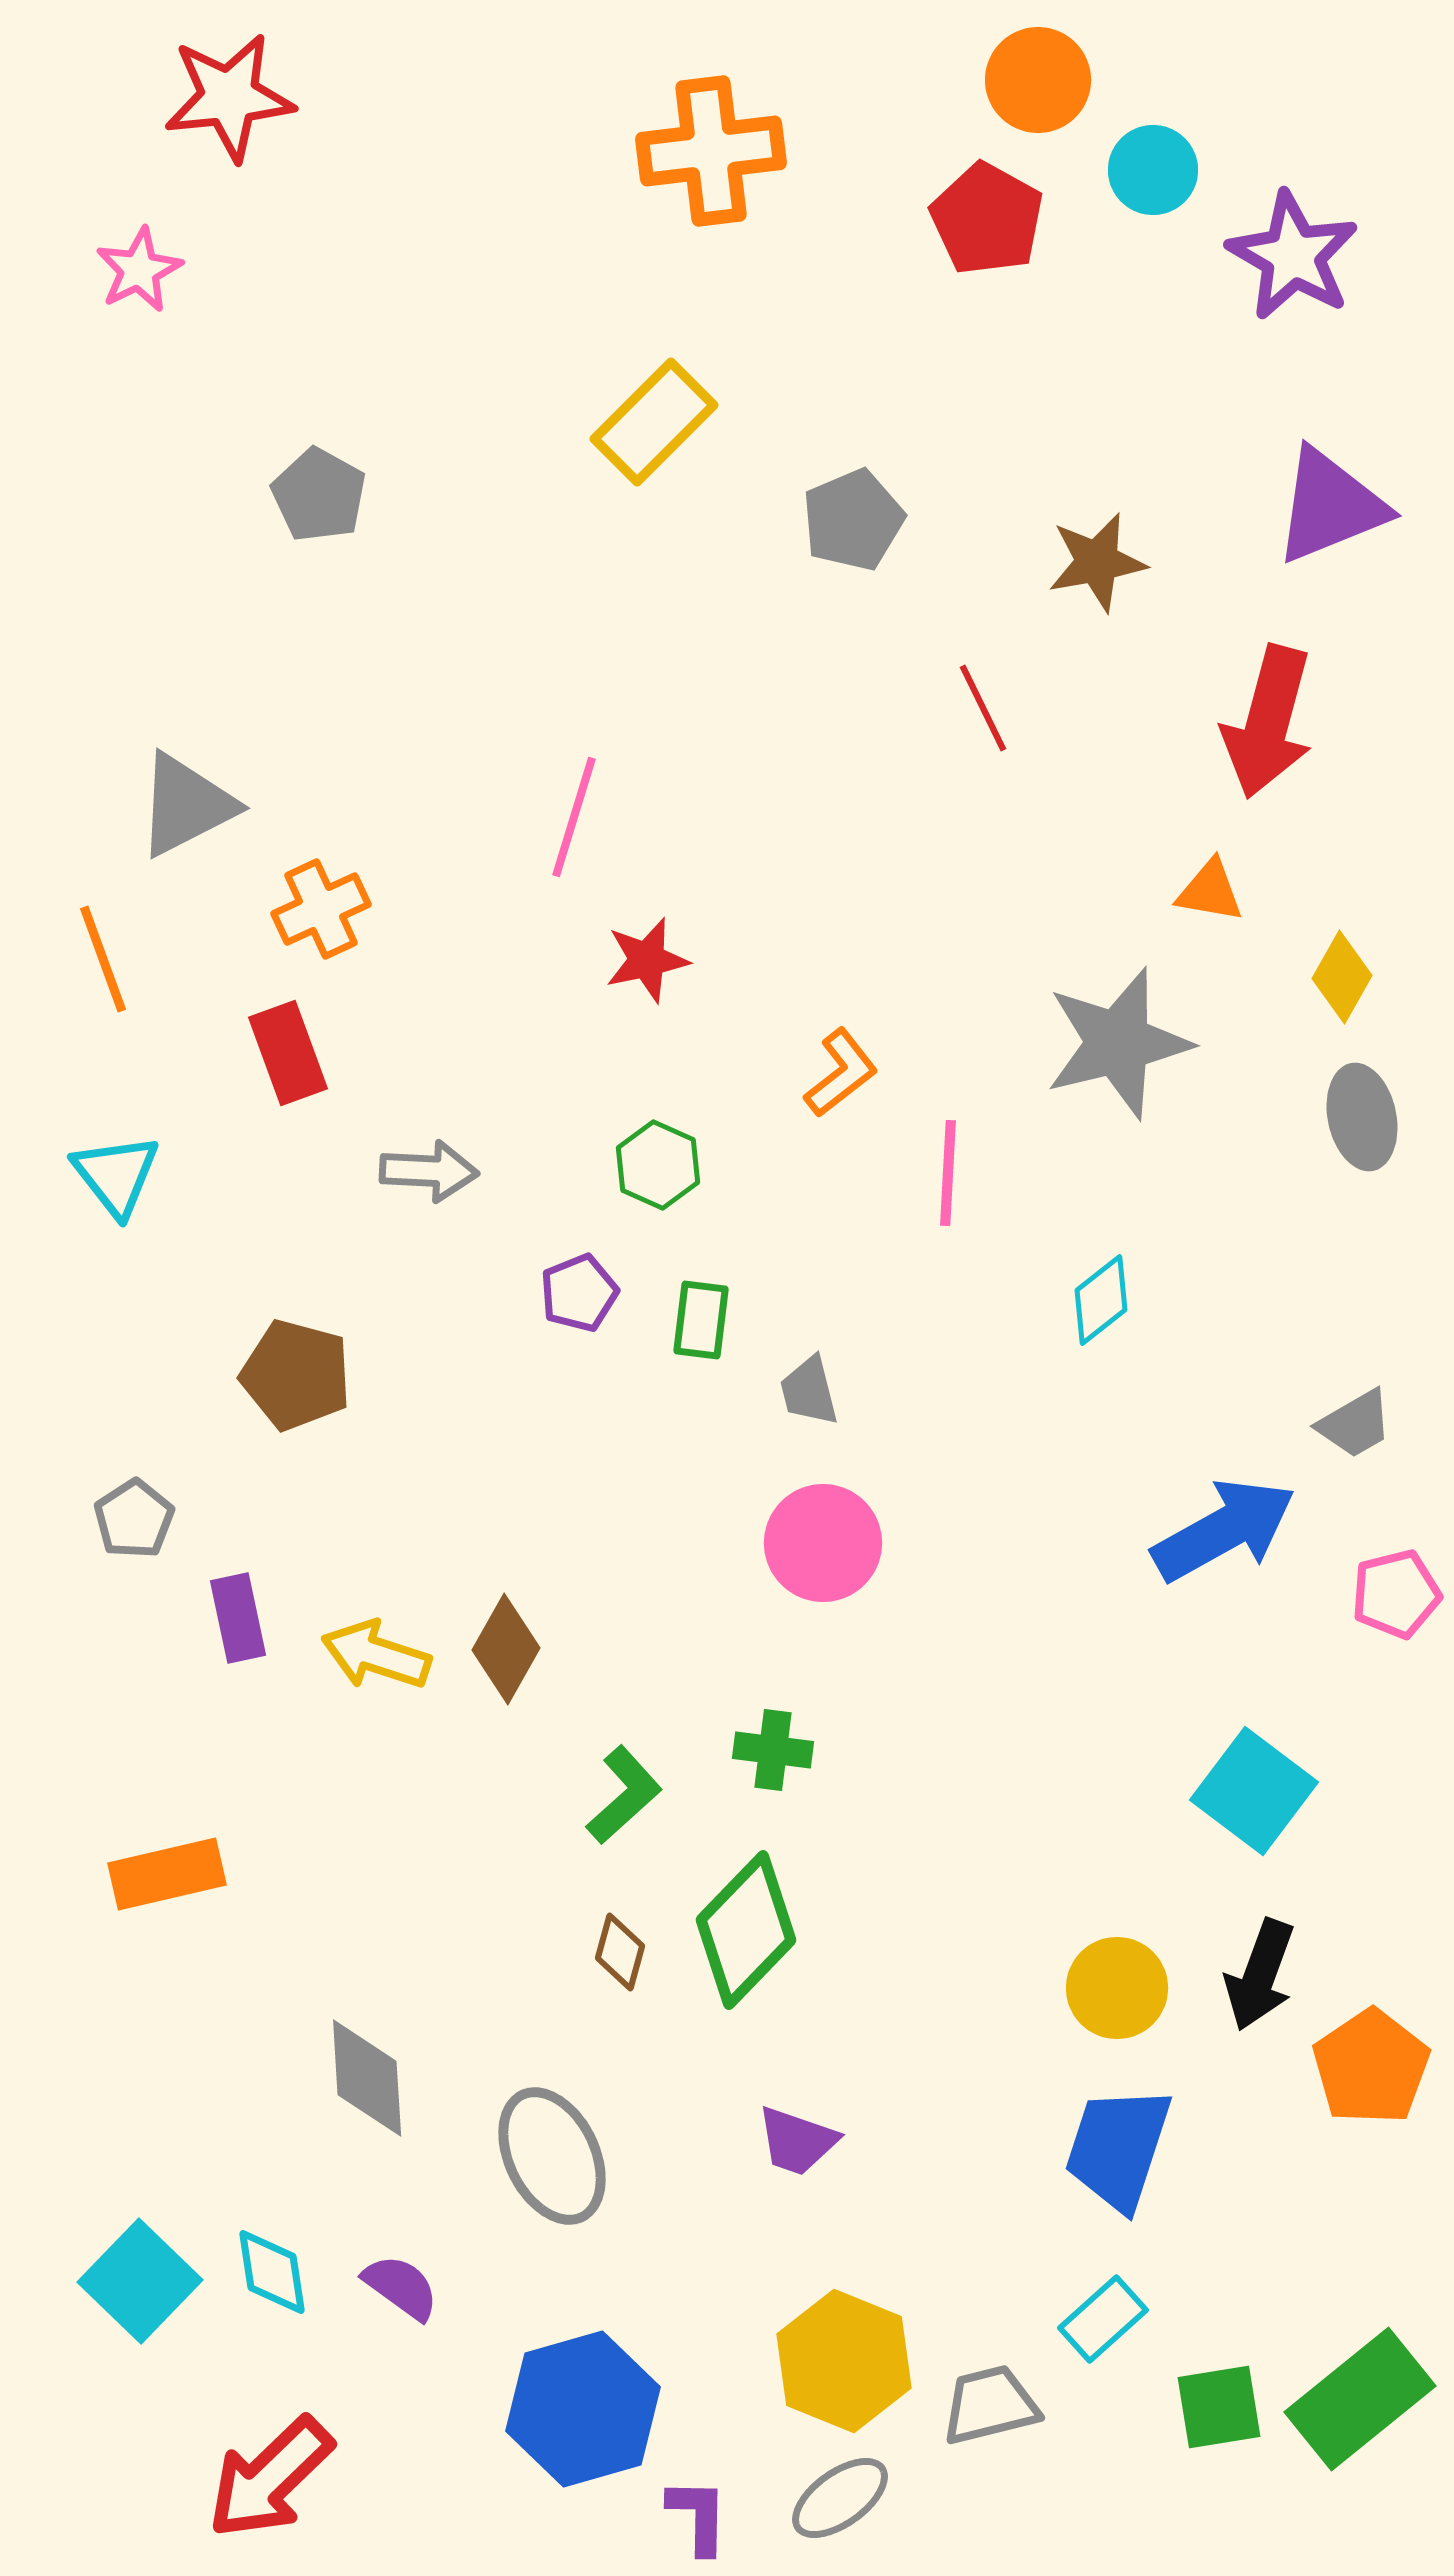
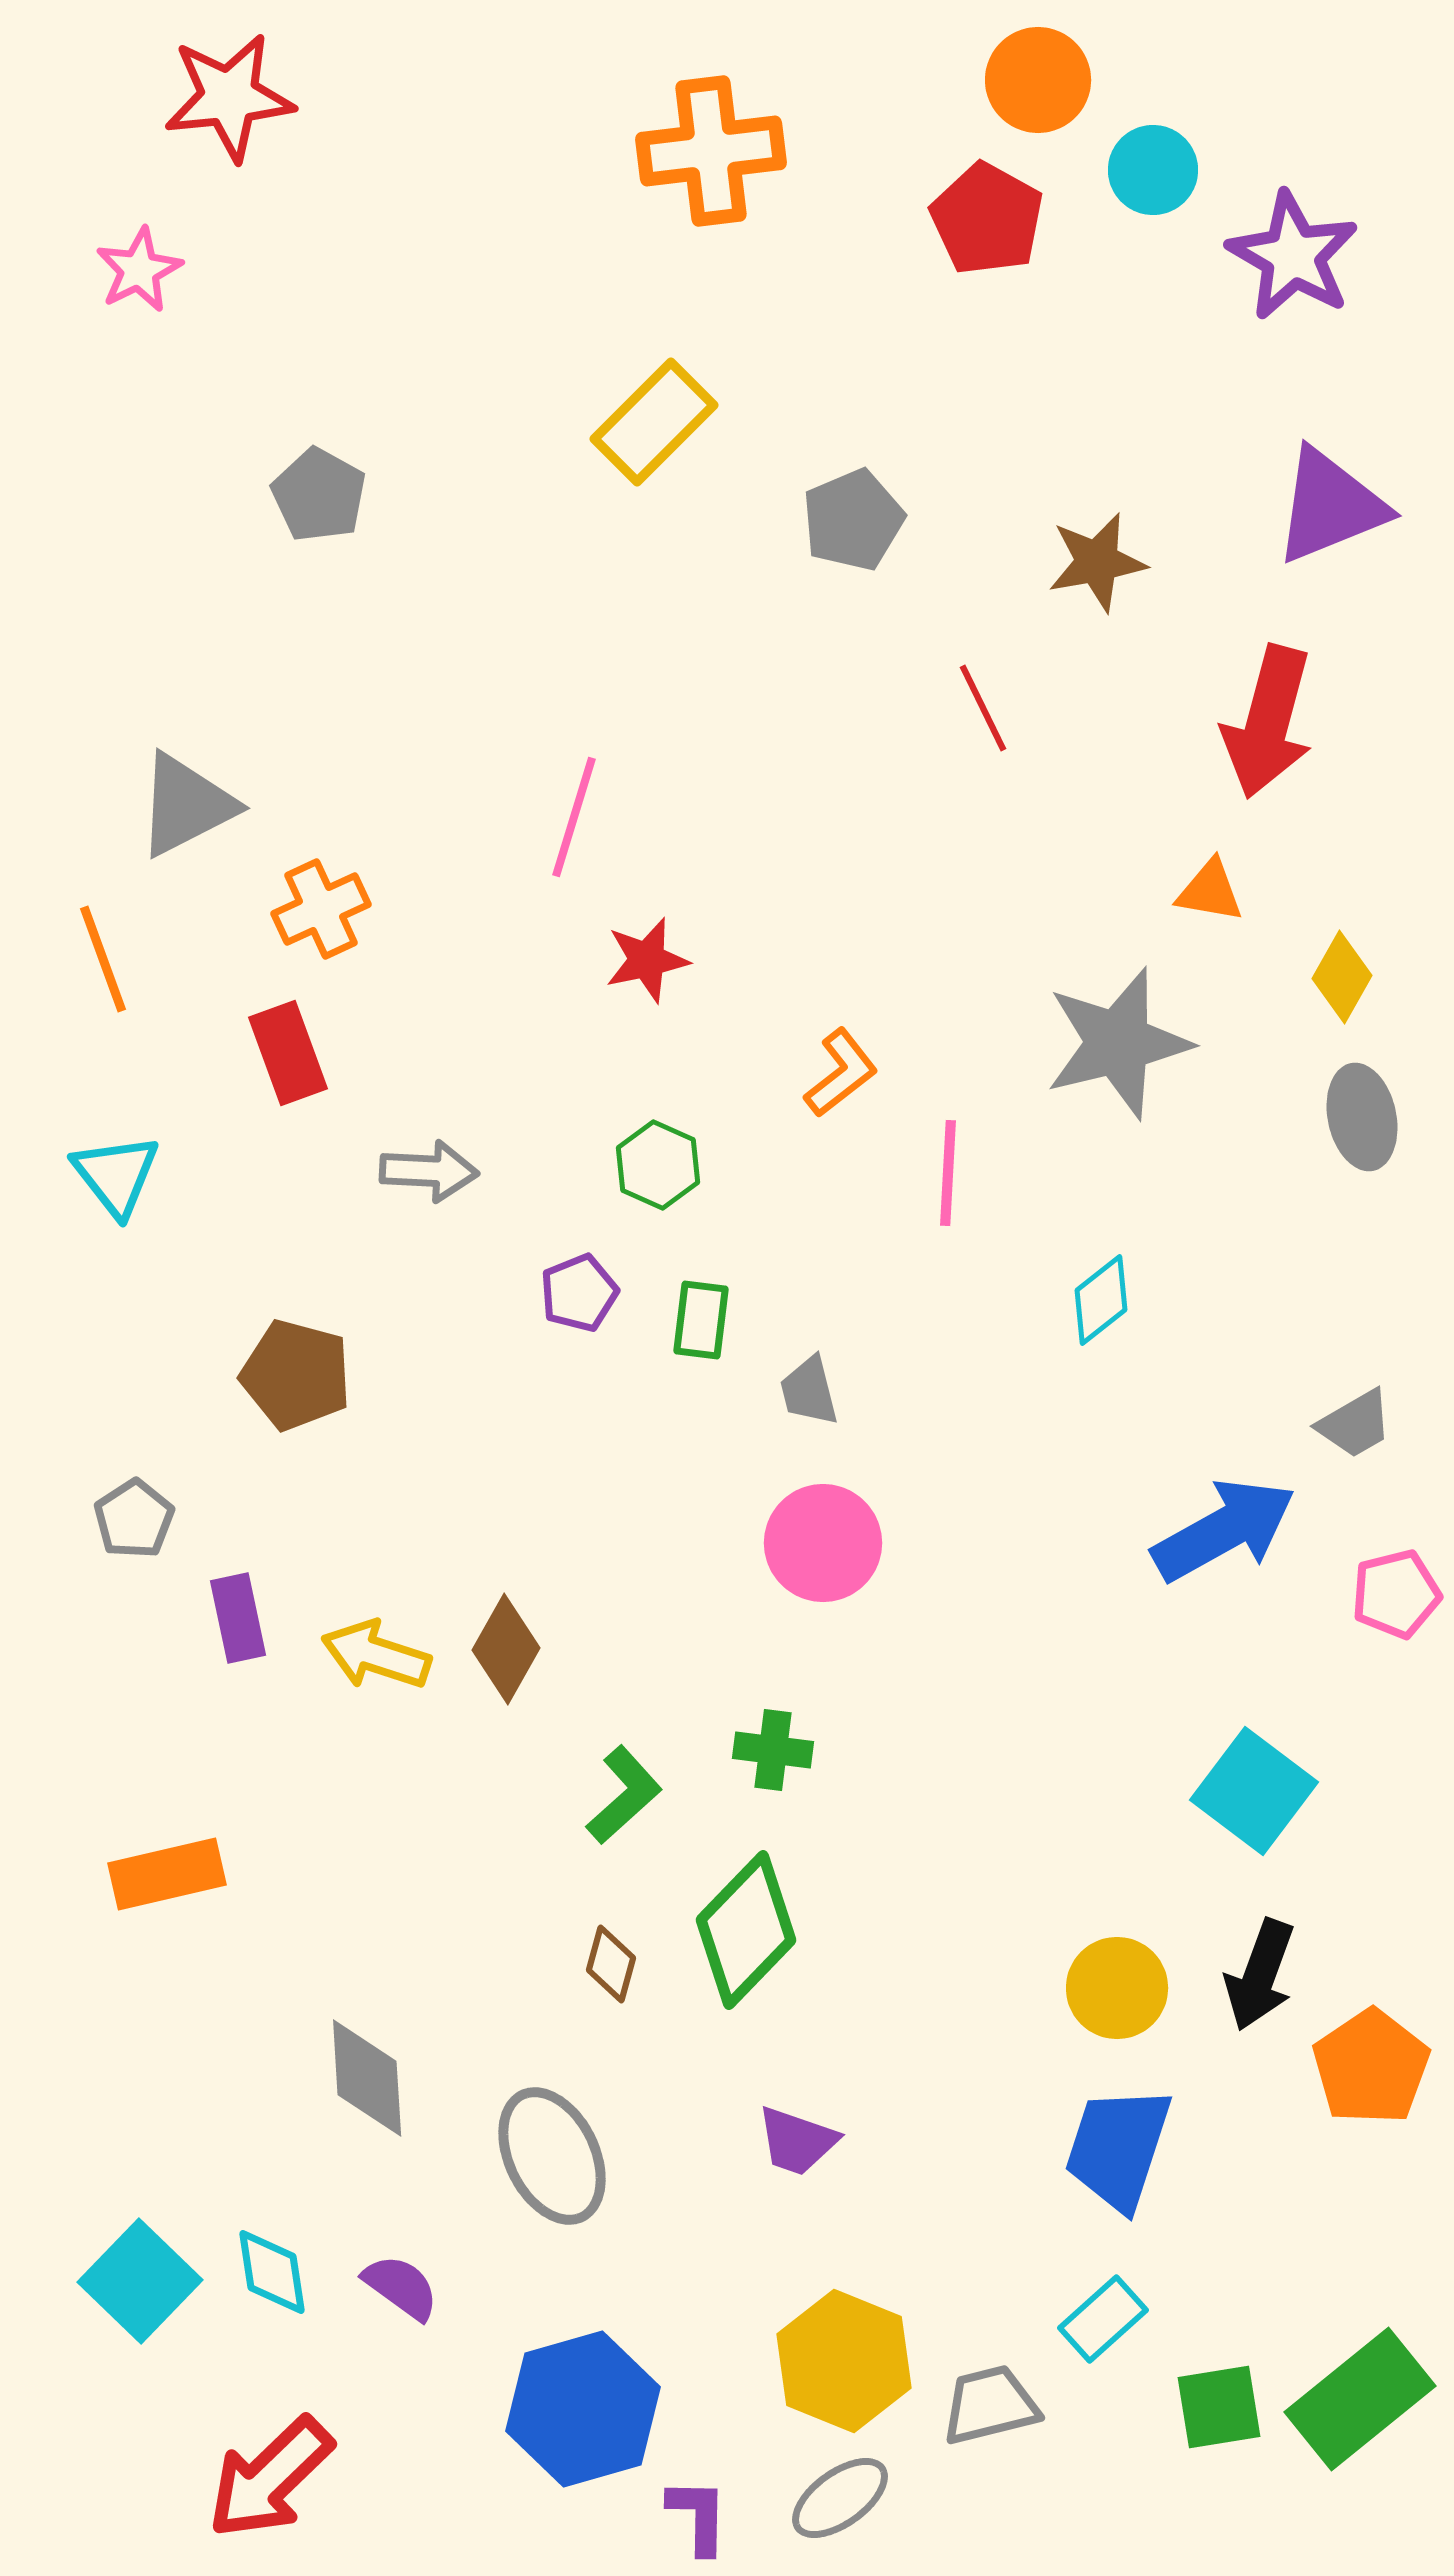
brown diamond at (620, 1952): moved 9 px left, 12 px down
